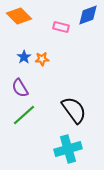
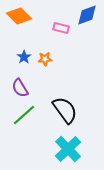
blue diamond: moved 1 px left
pink rectangle: moved 1 px down
orange star: moved 3 px right
black semicircle: moved 9 px left
cyan cross: rotated 28 degrees counterclockwise
